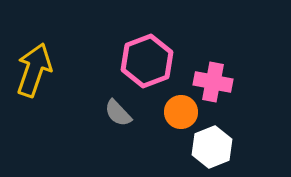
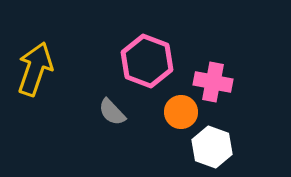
pink hexagon: rotated 18 degrees counterclockwise
yellow arrow: moved 1 px right, 1 px up
gray semicircle: moved 6 px left, 1 px up
white hexagon: rotated 18 degrees counterclockwise
